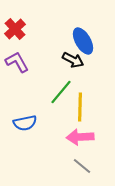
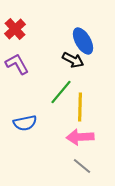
purple L-shape: moved 2 px down
